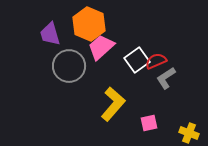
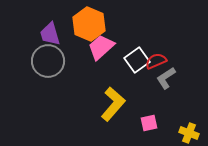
gray circle: moved 21 px left, 5 px up
